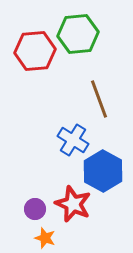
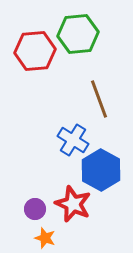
blue hexagon: moved 2 px left, 1 px up
